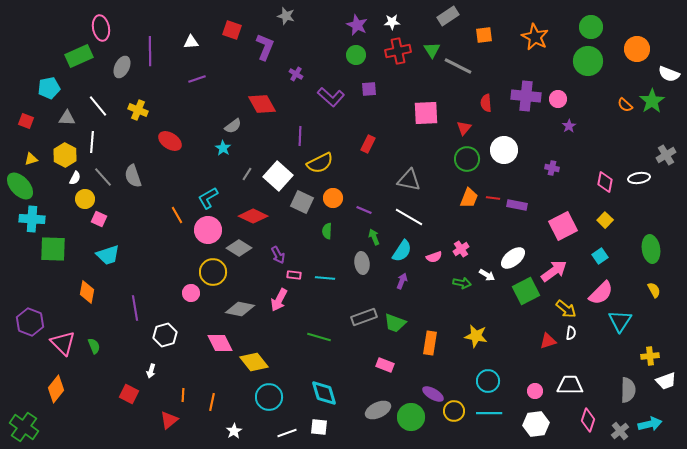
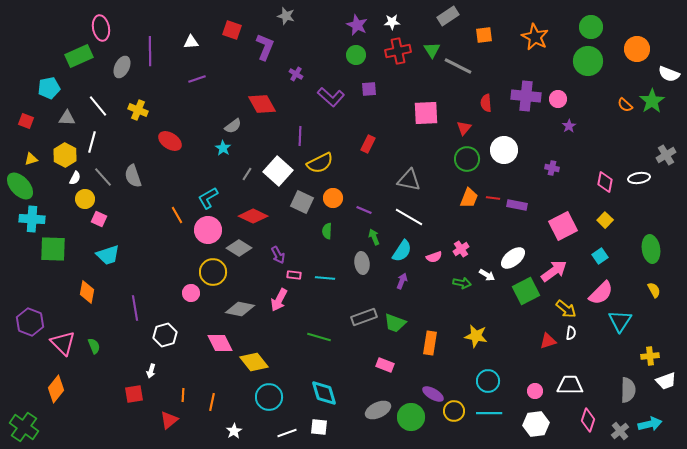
white line at (92, 142): rotated 10 degrees clockwise
white square at (278, 176): moved 5 px up
red square at (129, 394): moved 5 px right; rotated 36 degrees counterclockwise
